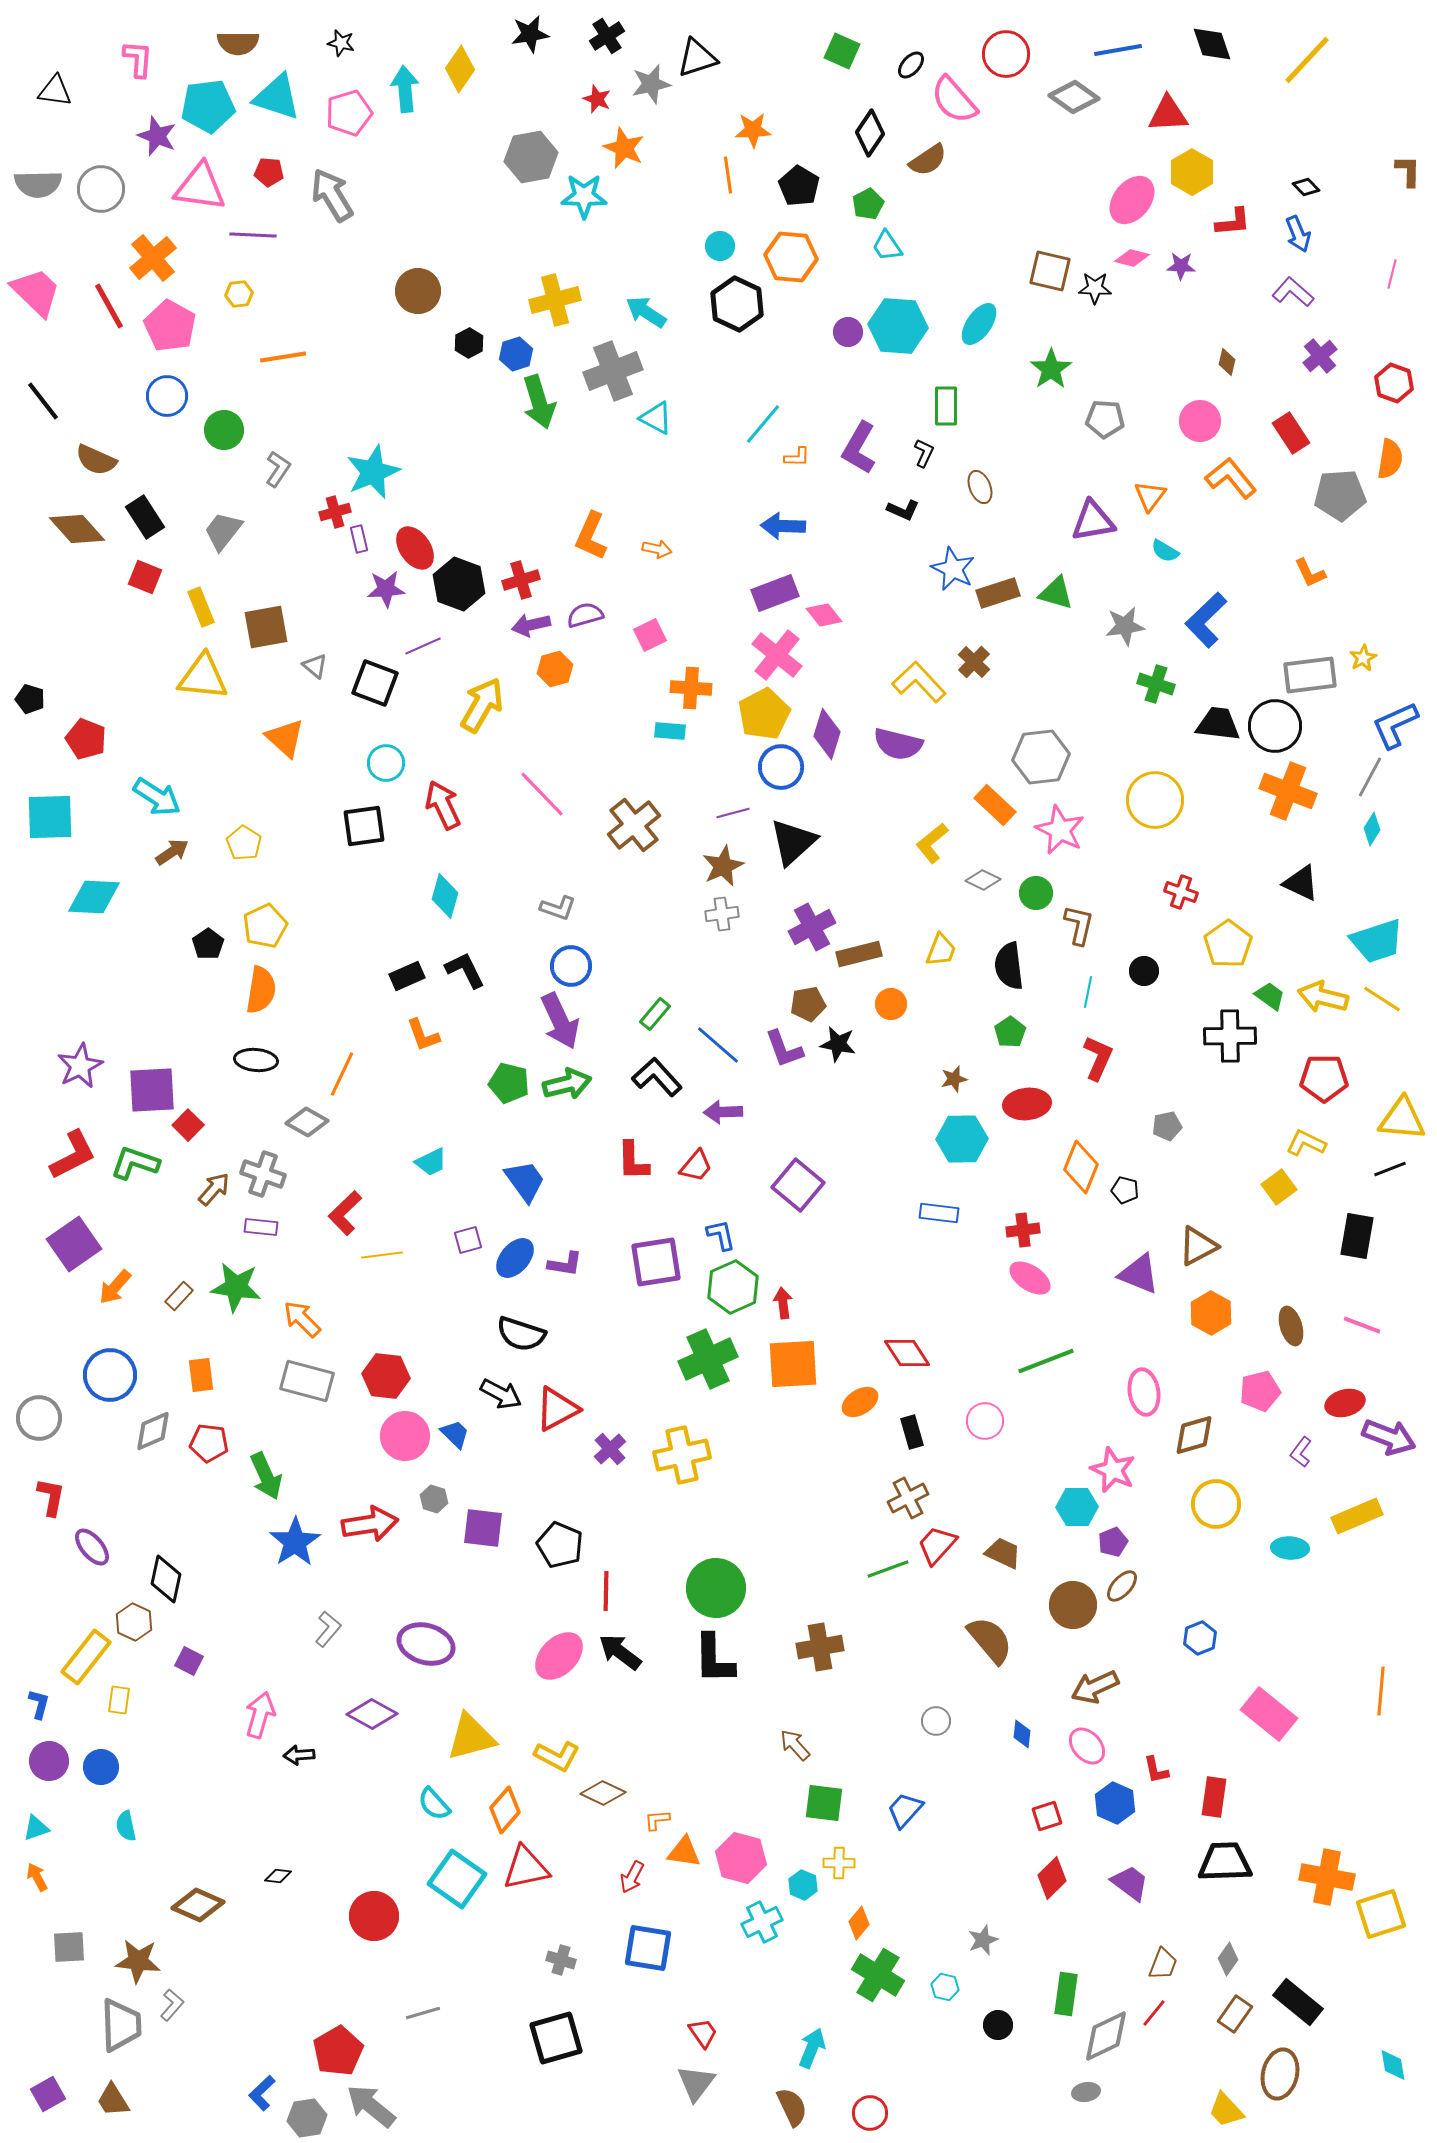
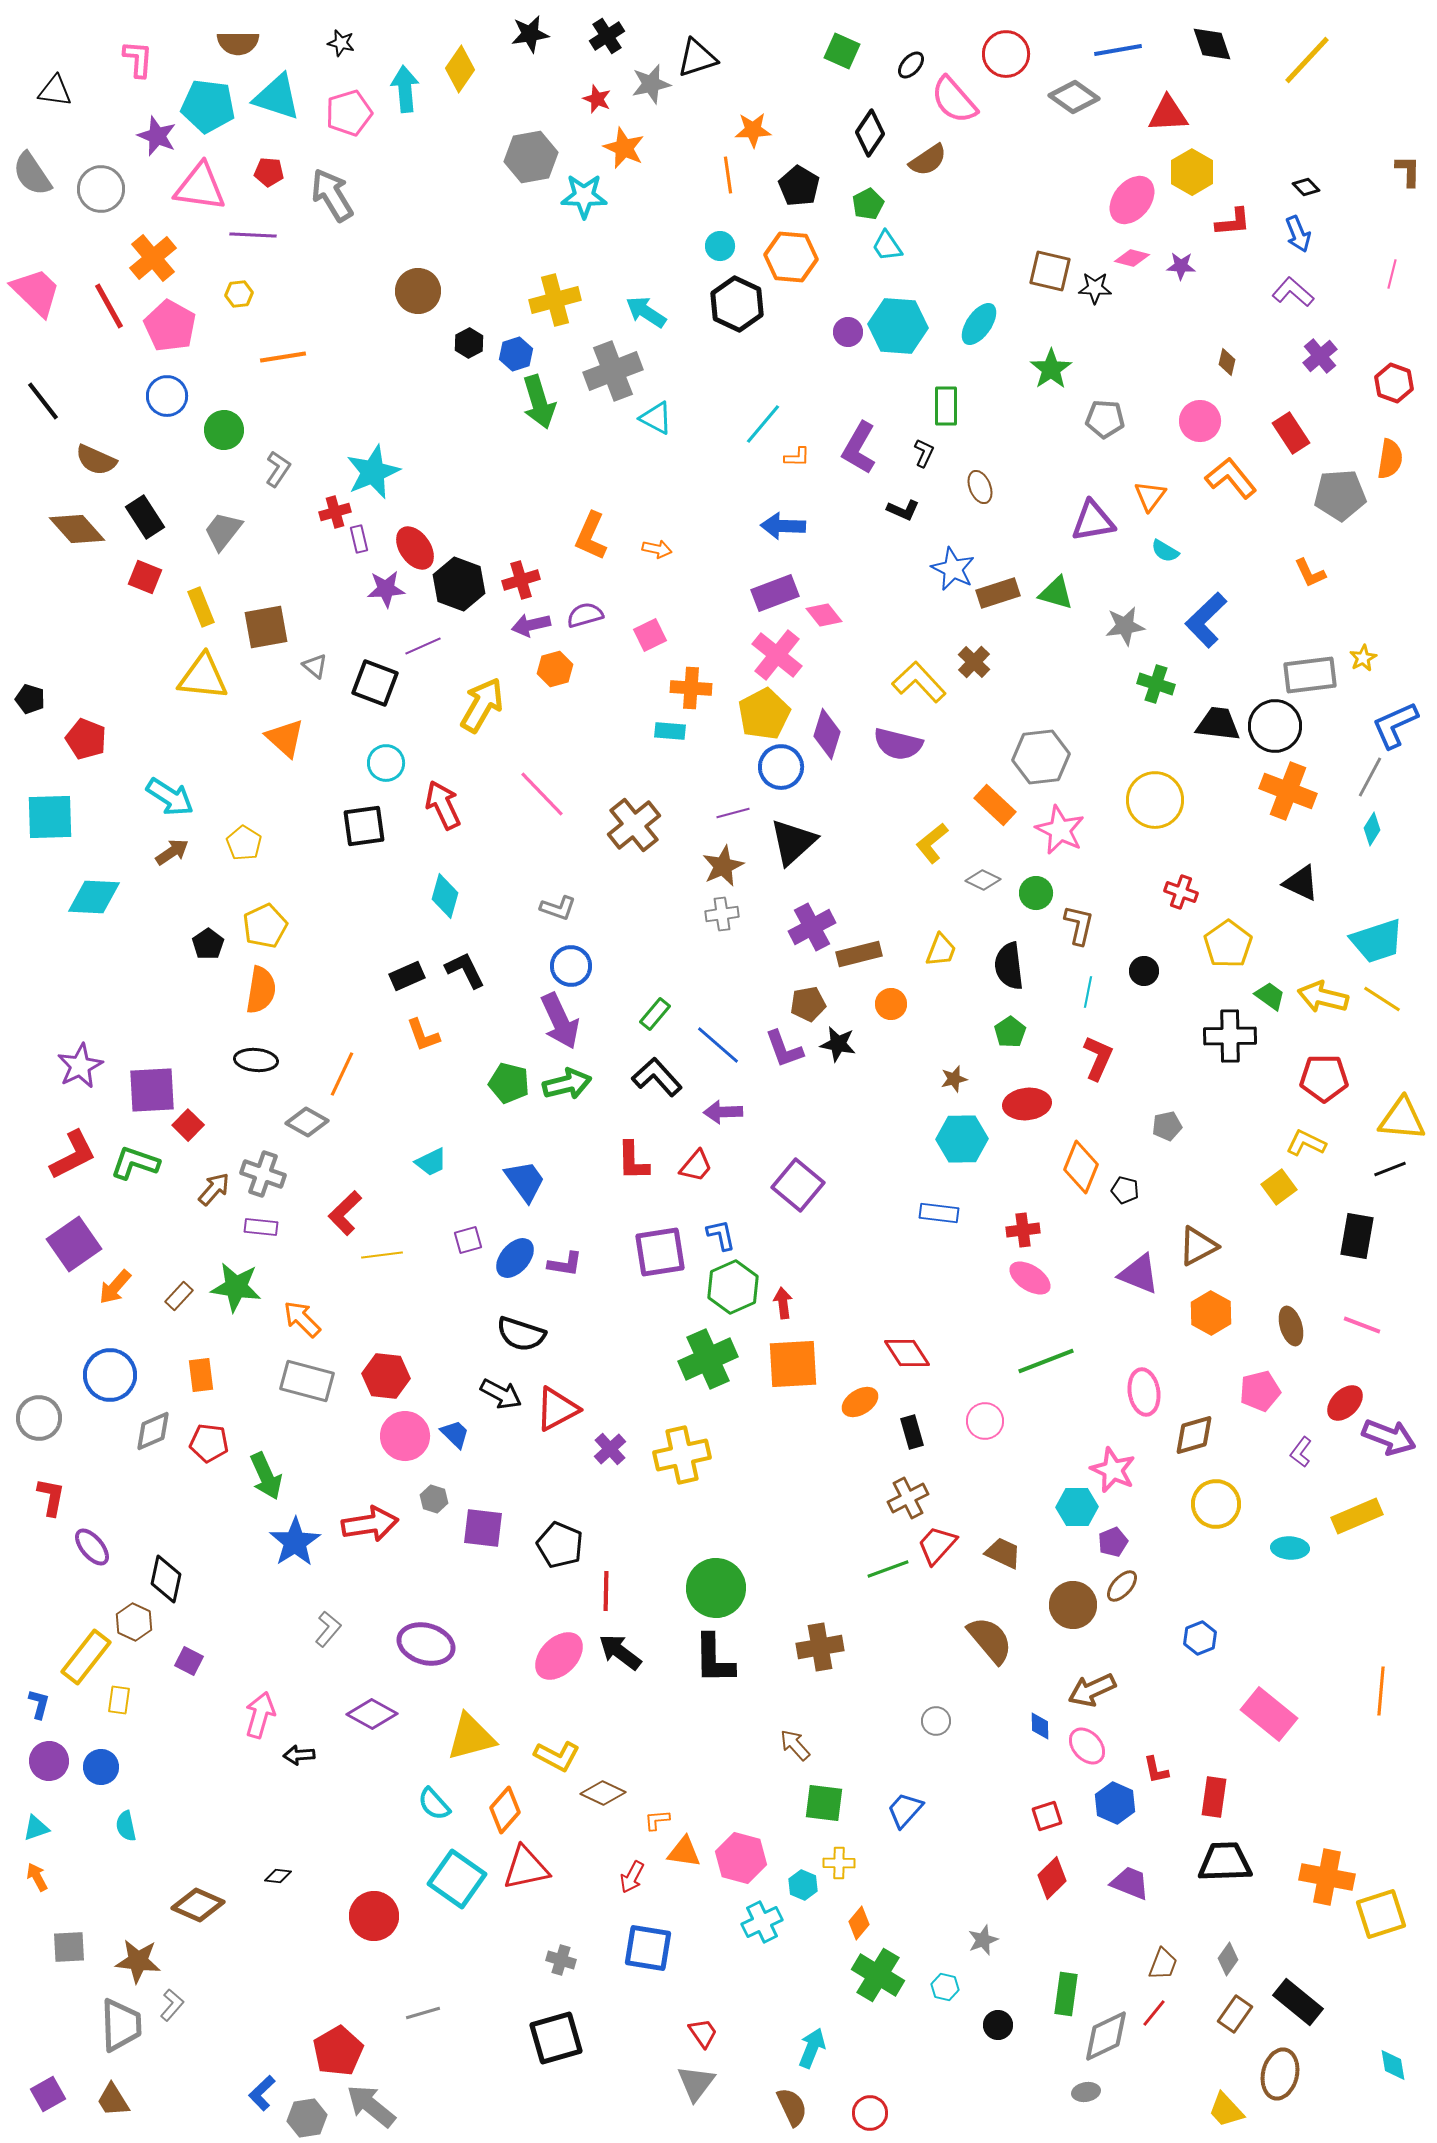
cyan pentagon at (208, 106): rotated 14 degrees clockwise
gray semicircle at (38, 184): moved 6 px left, 10 px up; rotated 57 degrees clockwise
cyan arrow at (157, 797): moved 13 px right
purple square at (656, 1262): moved 4 px right, 10 px up
red ellipse at (1345, 1403): rotated 30 degrees counterclockwise
brown arrow at (1095, 1687): moved 3 px left, 3 px down
blue diamond at (1022, 1734): moved 18 px right, 8 px up; rotated 8 degrees counterclockwise
purple trapezoid at (1130, 1883): rotated 15 degrees counterclockwise
